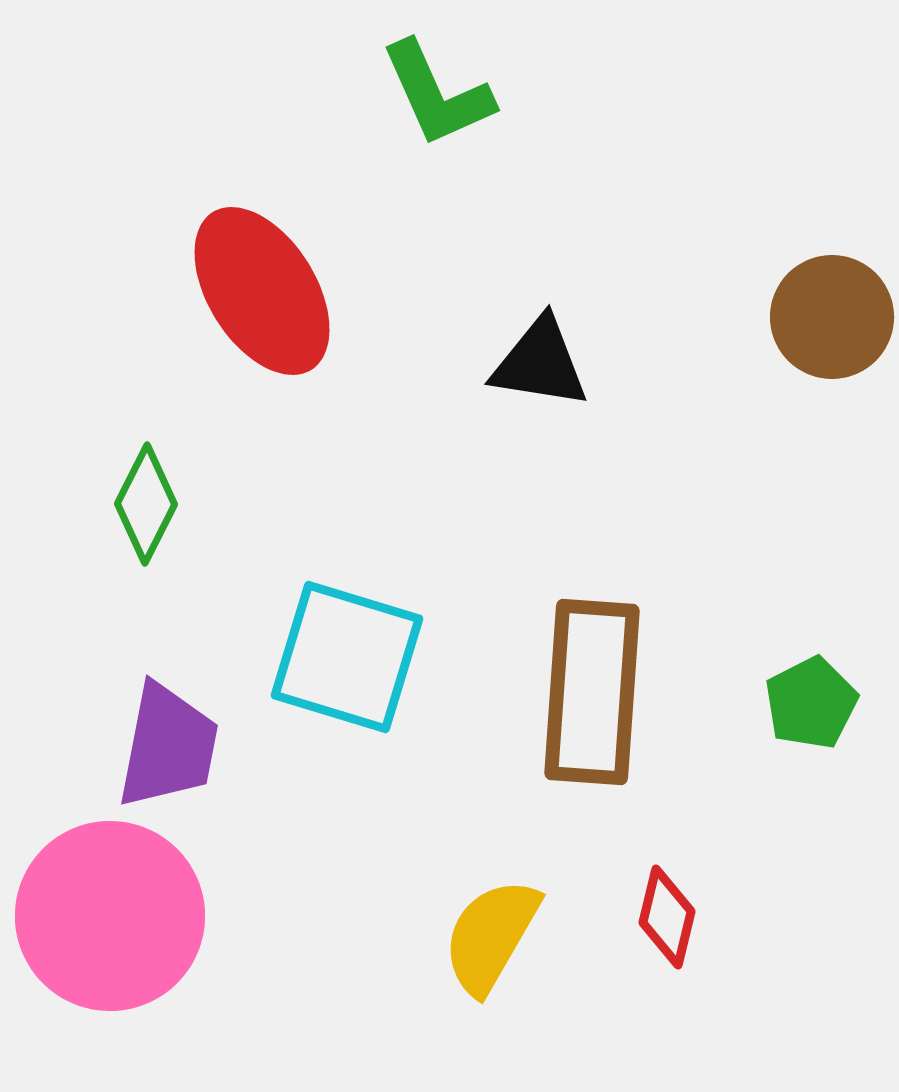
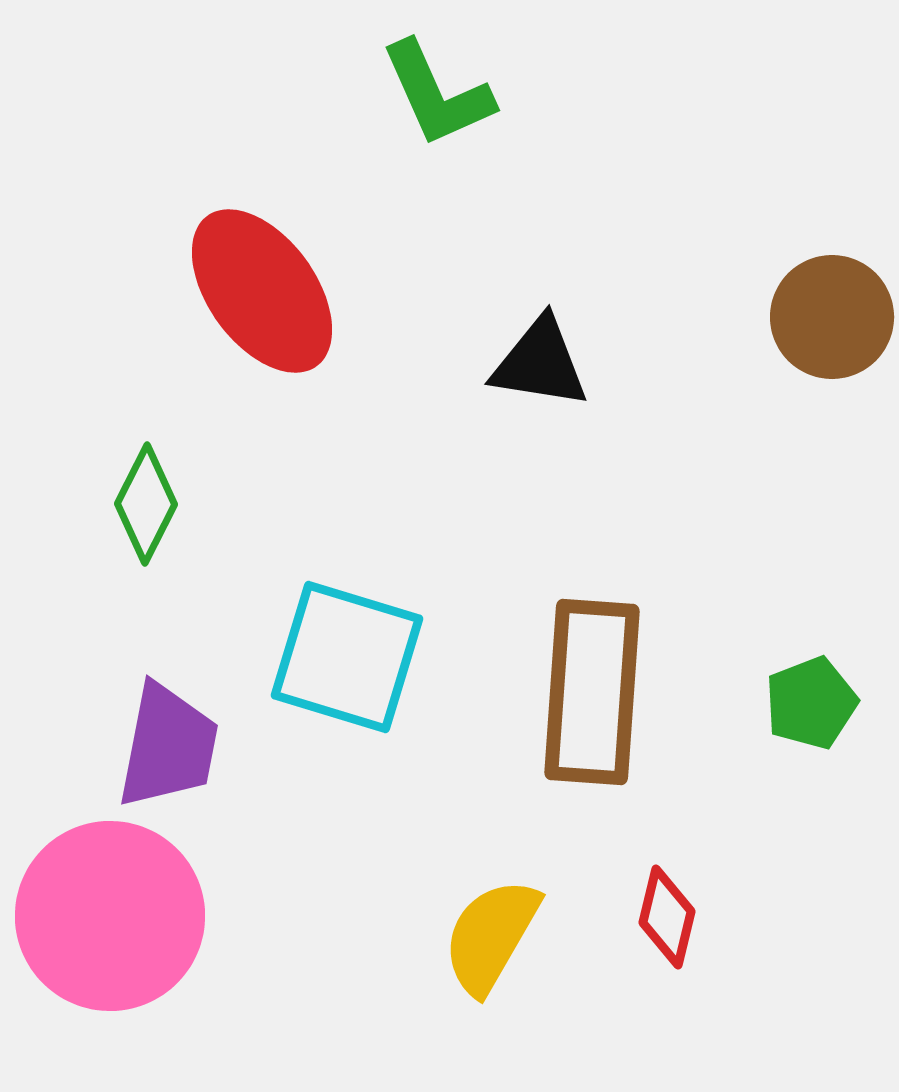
red ellipse: rotated 4 degrees counterclockwise
green pentagon: rotated 6 degrees clockwise
